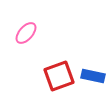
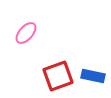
red square: moved 1 px left
